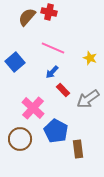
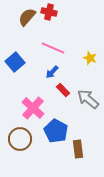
gray arrow: rotated 75 degrees clockwise
